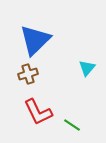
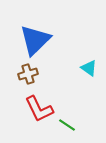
cyan triangle: moved 2 px right; rotated 36 degrees counterclockwise
red L-shape: moved 1 px right, 3 px up
green line: moved 5 px left
